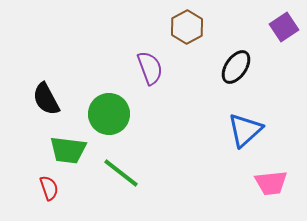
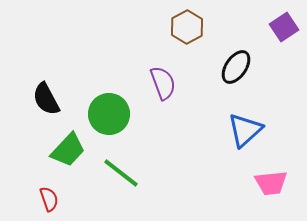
purple semicircle: moved 13 px right, 15 px down
green trapezoid: rotated 54 degrees counterclockwise
red semicircle: moved 11 px down
